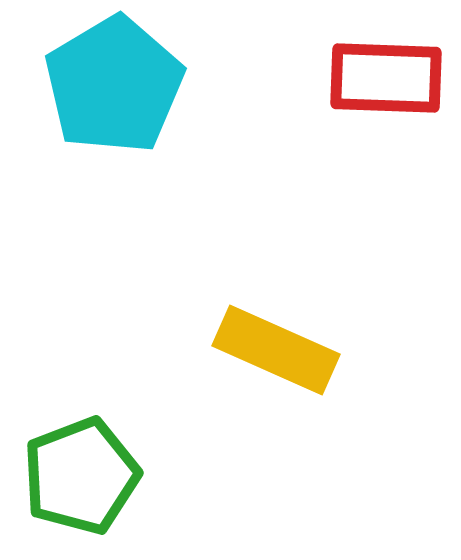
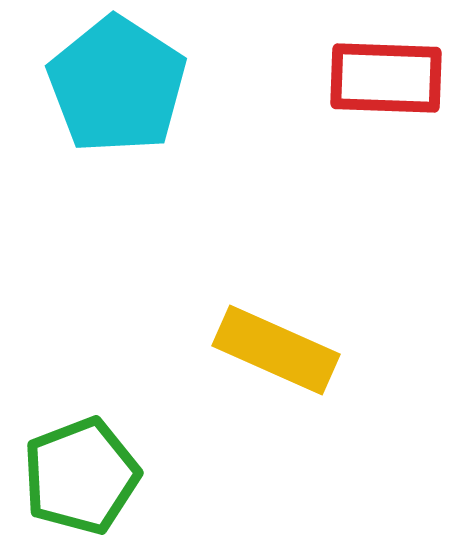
cyan pentagon: moved 3 px right; rotated 8 degrees counterclockwise
